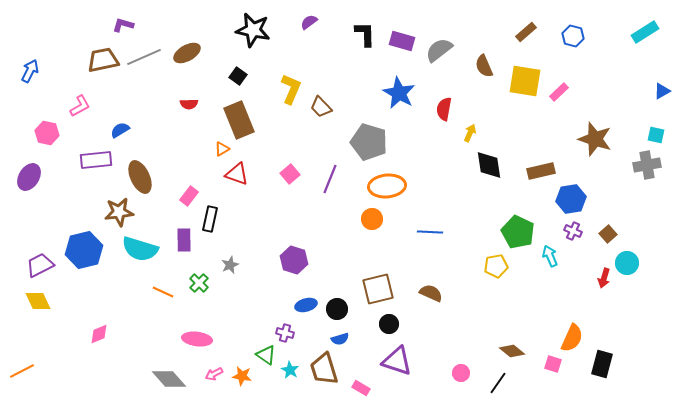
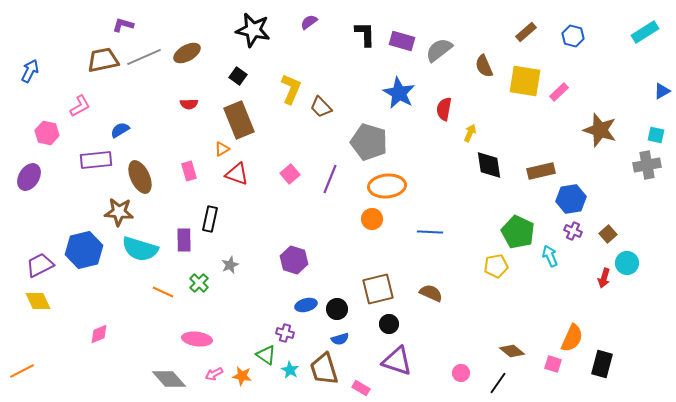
brown star at (595, 139): moved 5 px right, 9 px up
pink rectangle at (189, 196): moved 25 px up; rotated 54 degrees counterclockwise
brown star at (119, 212): rotated 12 degrees clockwise
